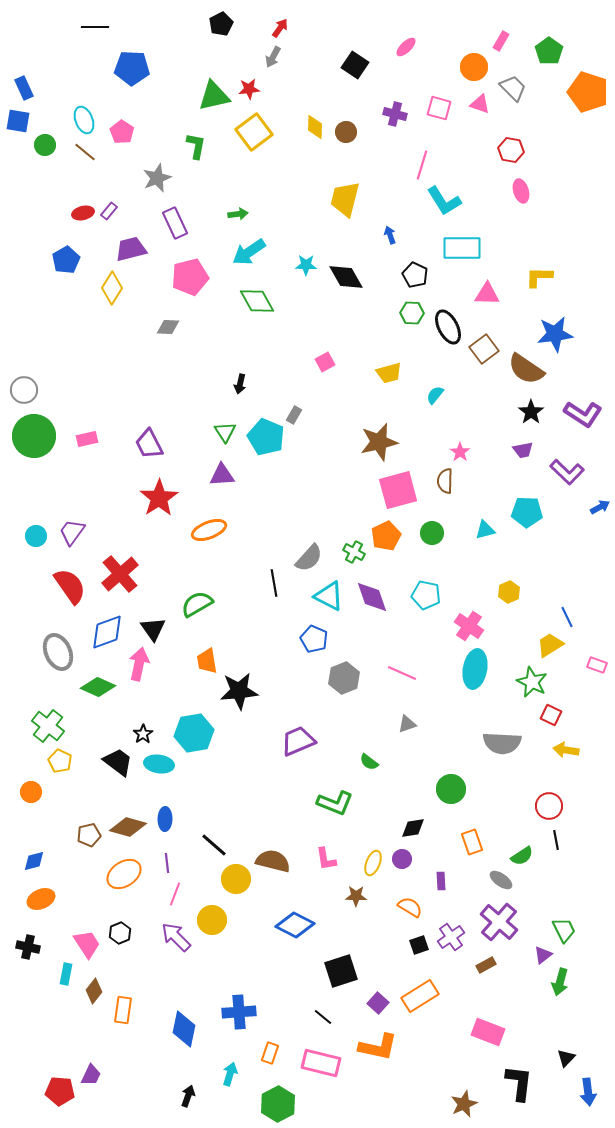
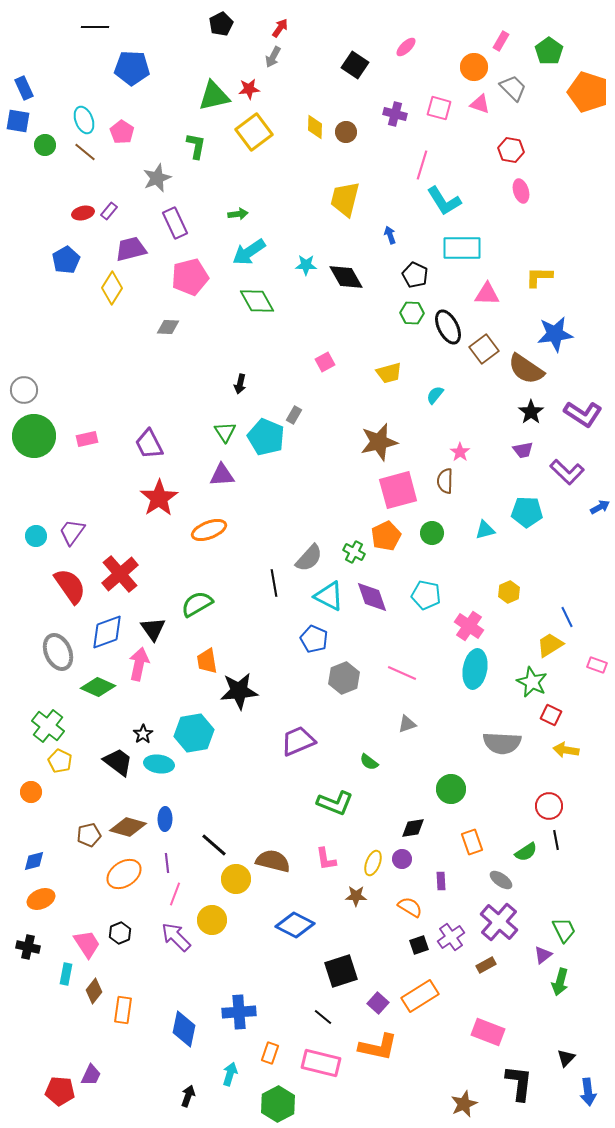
green semicircle at (522, 856): moved 4 px right, 4 px up
